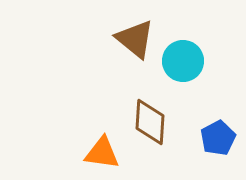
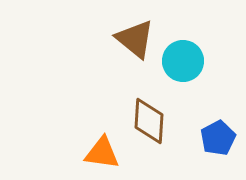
brown diamond: moved 1 px left, 1 px up
